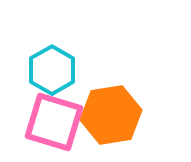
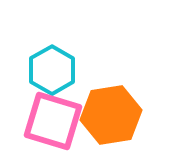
pink square: moved 1 px left, 1 px up
